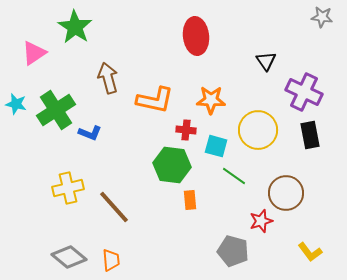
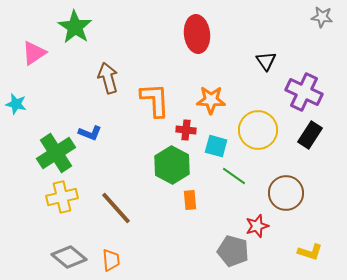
red ellipse: moved 1 px right, 2 px up
orange L-shape: rotated 105 degrees counterclockwise
green cross: moved 43 px down
black rectangle: rotated 44 degrees clockwise
green hexagon: rotated 21 degrees clockwise
yellow cross: moved 6 px left, 9 px down
brown line: moved 2 px right, 1 px down
red star: moved 4 px left, 5 px down
yellow L-shape: rotated 35 degrees counterclockwise
